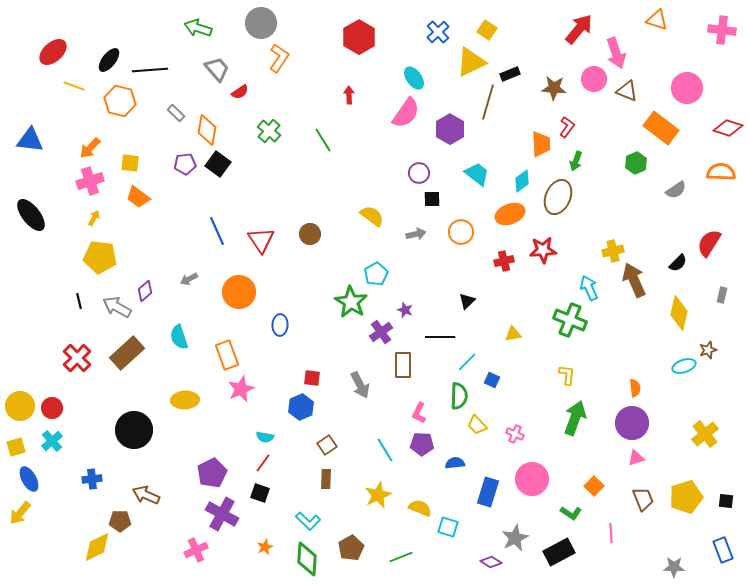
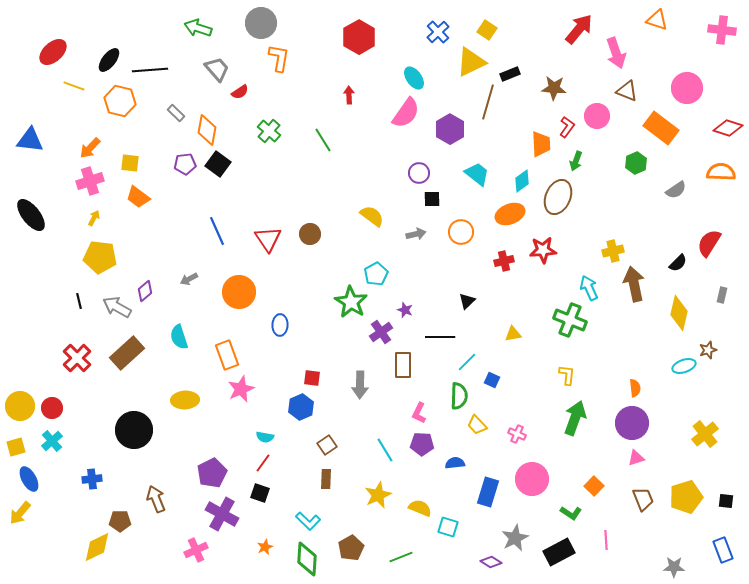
orange L-shape at (279, 58): rotated 24 degrees counterclockwise
pink circle at (594, 79): moved 3 px right, 37 px down
red triangle at (261, 240): moved 7 px right, 1 px up
brown arrow at (634, 280): moved 4 px down; rotated 12 degrees clockwise
gray arrow at (360, 385): rotated 28 degrees clockwise
pink cross at (515, 434): moved 2 px right
brown arrow at (146, 495): moved 10 px right, 4 px down; rotated 44 degrees clockwise
pink line at (611, 533): moved 5 px left, 7 px down
